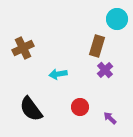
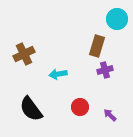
brown cross: moved 1 px right, 6 px down
purple cross: rotated 28 degrees clockwise
purple arrow: moved 3 px up
